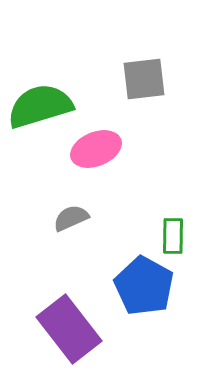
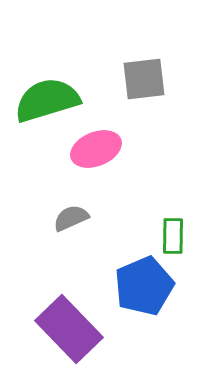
green semicircle: moved 7 px right, 6 px up
blue pentagon: rotated 20 degrees clockwise
purple rectangle: rotated 6 degrees counterclockwise
